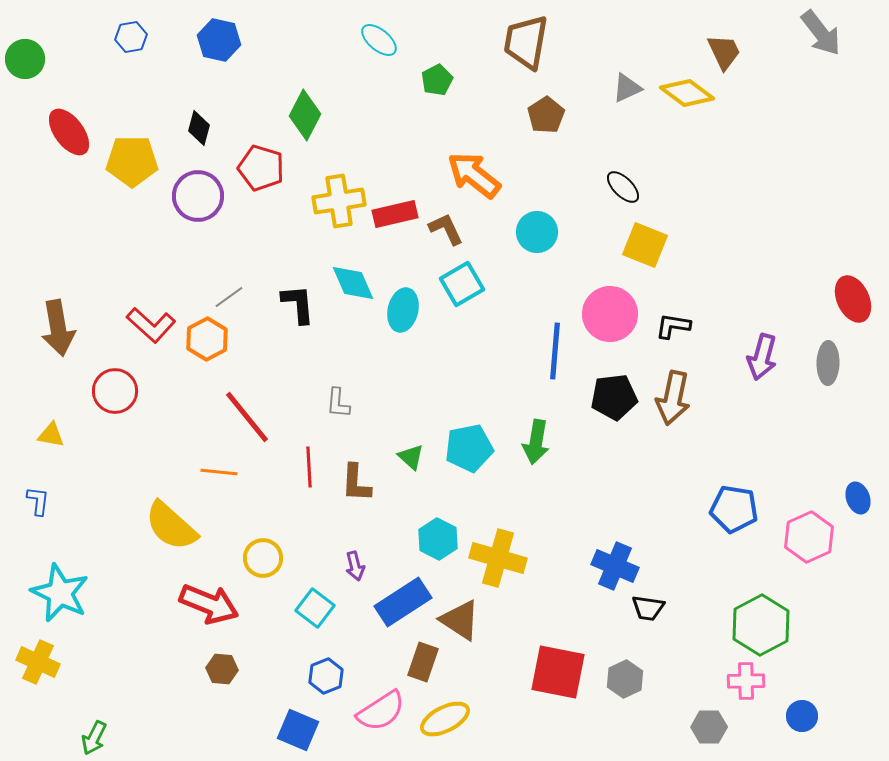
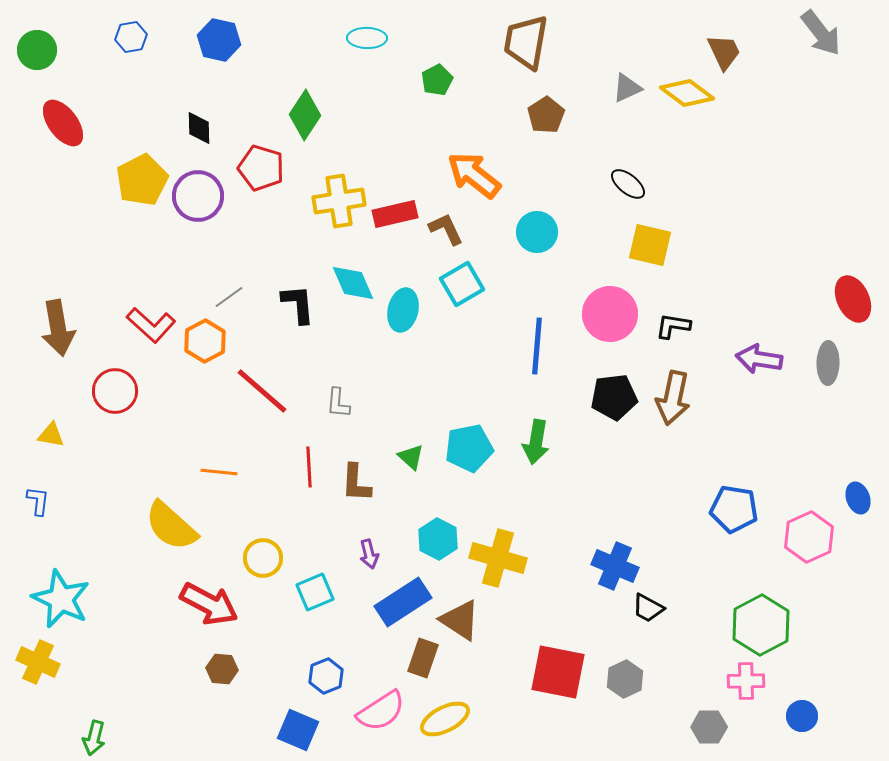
cyan ellipse at (379, 40): moved 12 px left, 2 px up; rotated 39 degrees counterclockwise
green circle at (25, 59): moved 12 px right, 9 px up
green diamond at (305, 115): rotated 6 degrees clockwise
black diamond at (199, 128): rotated 16 degrees counterclockwise
red ellipse at (69, 132): moved 6 px left, 9 px up
yellow pentagon at (132, 161): moved 10 px right, 19 px down; rotated 27 degrees counterclockwise
black ellipse at (623, 187): moved 5 px right, 3 px up; rotated 6 degrees counterclockwise
yellow square at (645, 245): moved 5 px right; rotated 9 degrees counterclockwise
orange hexagon at (207, 339): moved 2 px left, 2 px down
blue line at (555, 351): moved 18 px left, 5 px up
purple arrow at (762, 357): moved 3 px left, 2 px down; rotated 84 degrees clockwise
red line at (247, 417): moved 15 px right, 26 px up; rotated 10 degrees counterclockwise
purple arrow at (355, 566): moved 14 px right, 12 px up
cyan star at (60, 593): moved 1 px right, 6 px down
red arrow at (209, 604): rotated 6 degrees clockwise
cyan square at (315, 608): moved 16 px up; rotated 30 degrees clockwise
black trapezoid at (648, 608): rotated 20 degrees clockwise
brown rectangle at (423, 662): moved 4 px up
green arrow at (94, 738): rotated 12 degrees counterclockwise
